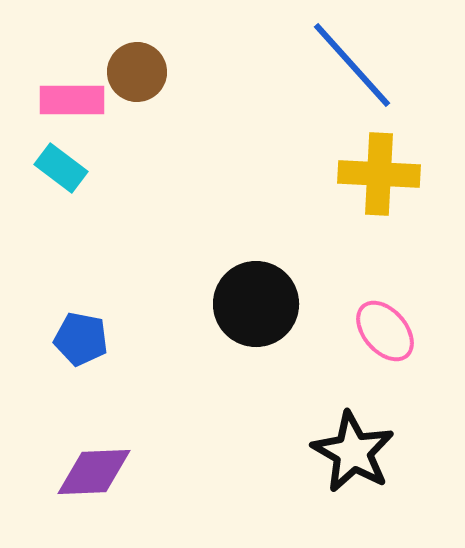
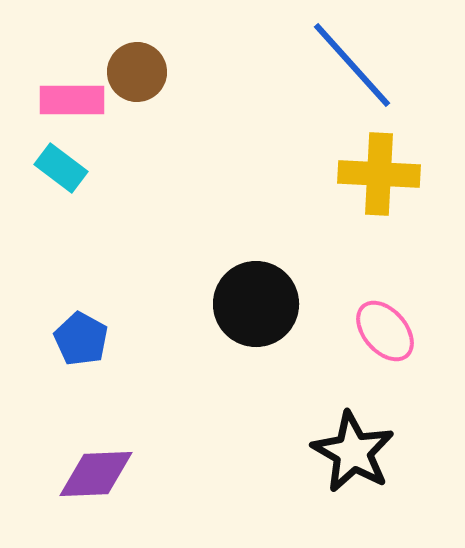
blue pentagon: rotated 18 degrees clockwise
purple diamond: moved 2 px right, 2 px down
